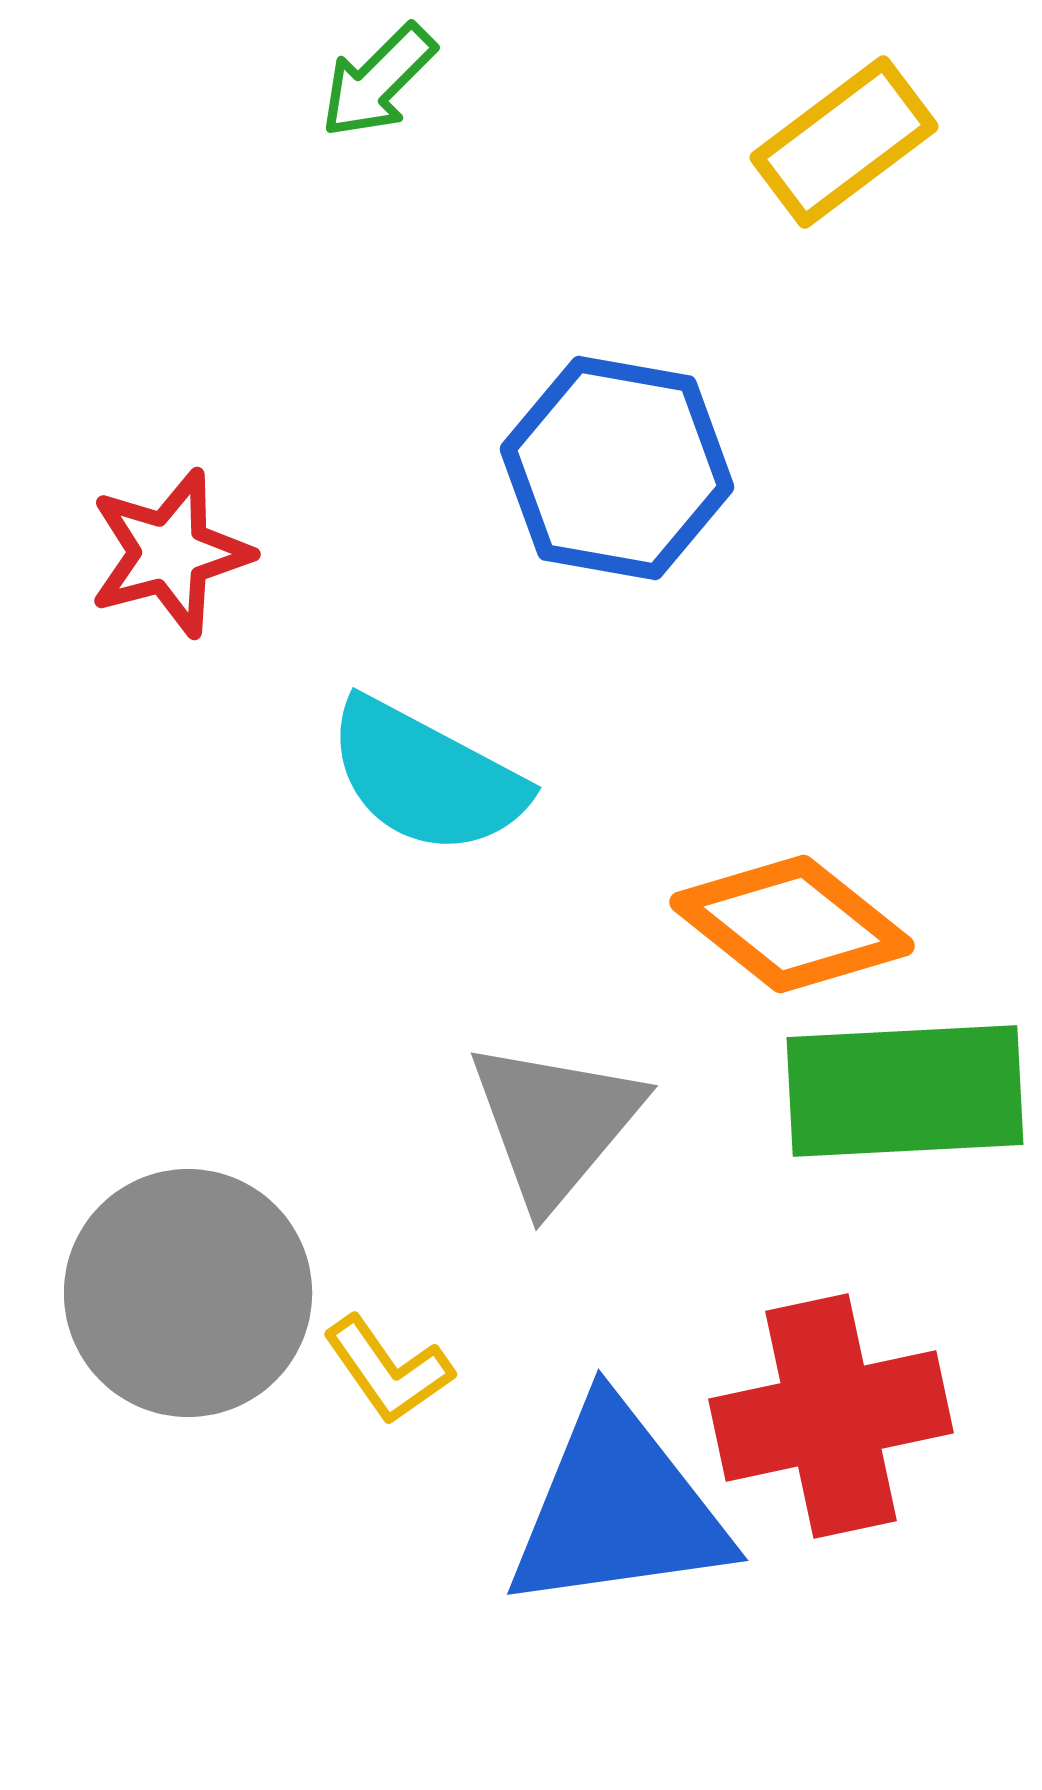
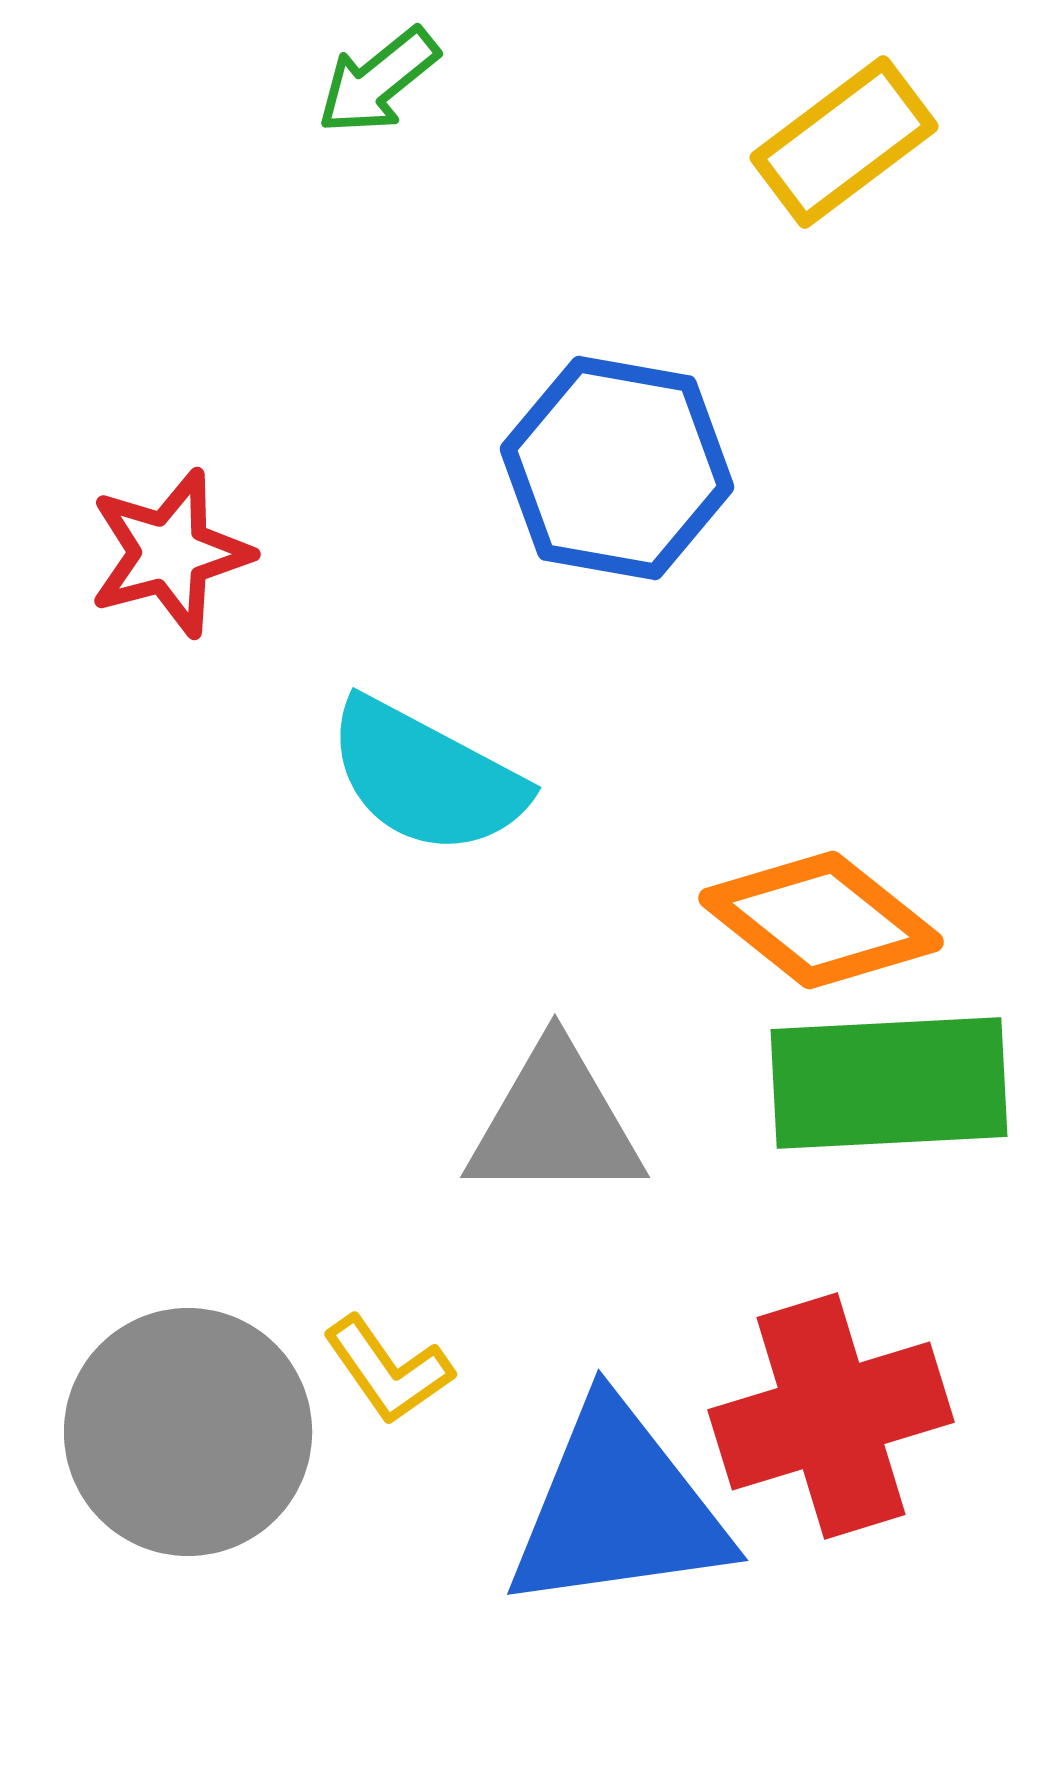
green arrow: rotated 6 degrees clockwise
orange diamond: moved 29 px right, 4 px up
green rectangle: moved 16 px left, 8 px up
gray triangle: rotated 50 degrees clockwise
gray circle: moved 139 px down
red cross: rotated 5 degrees counterclockwise
